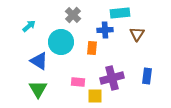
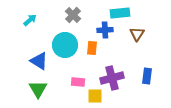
cyan arrow: moved 1 px right, 6 px up
cyan circle: moved 4 px right, 3 px down
